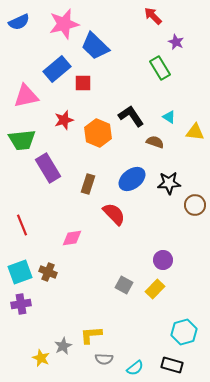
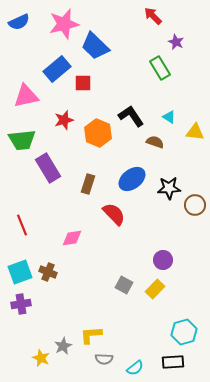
black star: moved 5 px down
black rectangle: moved 1 px right, 3 px up; rotated 20 degrees counterclockwise
